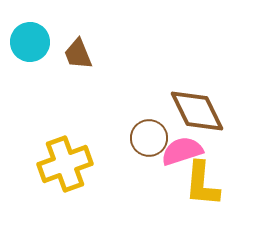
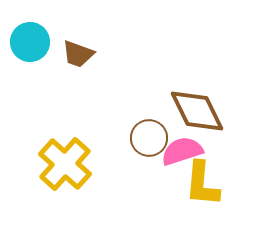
brown trapezoid: rotated 48 degrees counterclockwise
yellow cross: rotated 28 degrees counterclockwise
